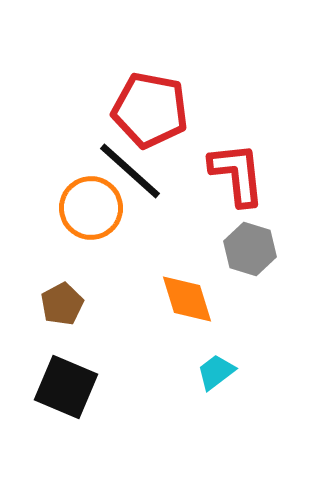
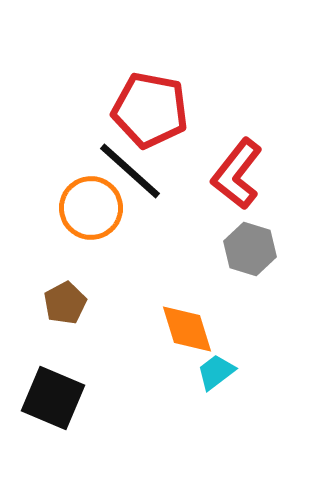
red L-shape: rotated 136 degrees counterclockwise
orange diamond: moved 30 px down
brown pentagon: moved 3 px right, 1 px up
black square: moved 13 px left, 11 px down
